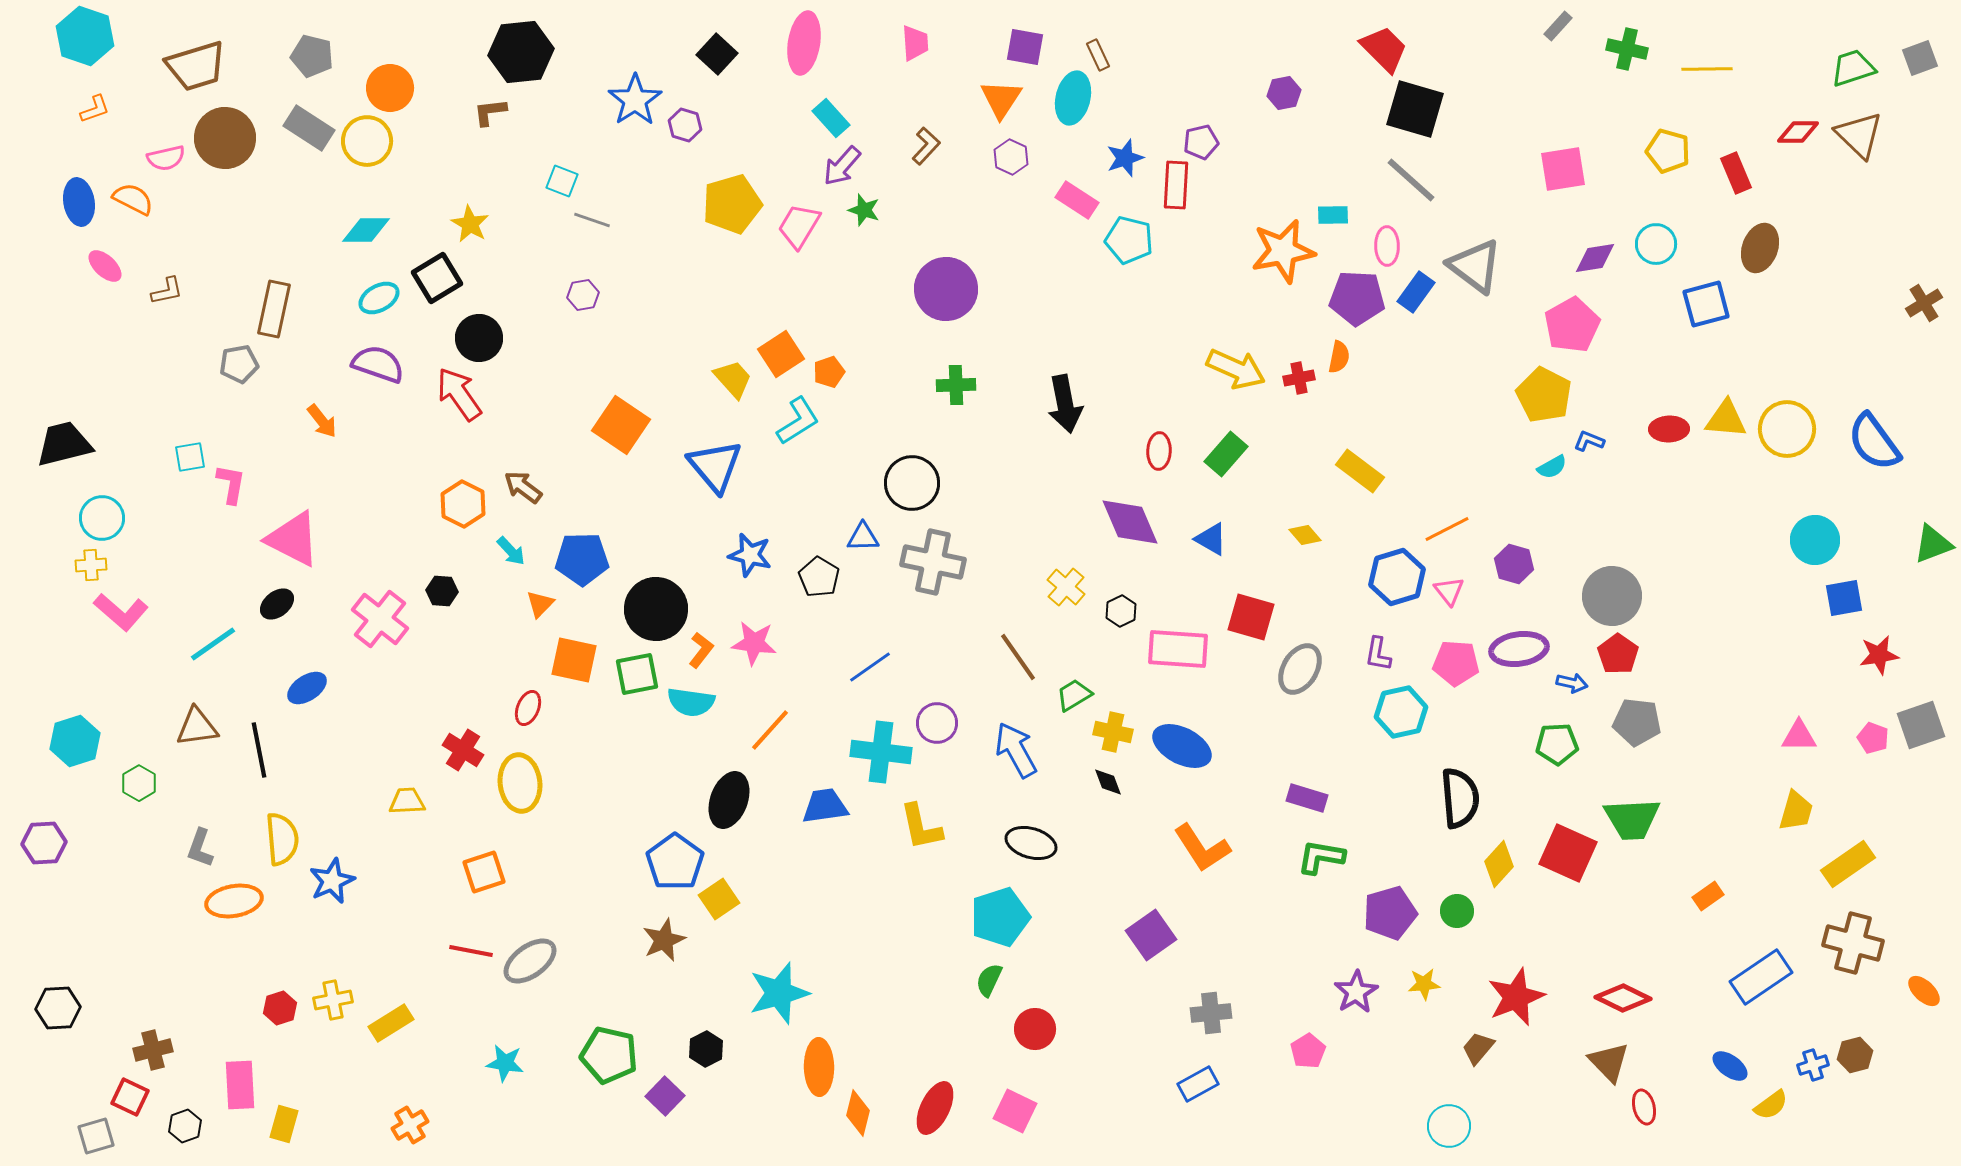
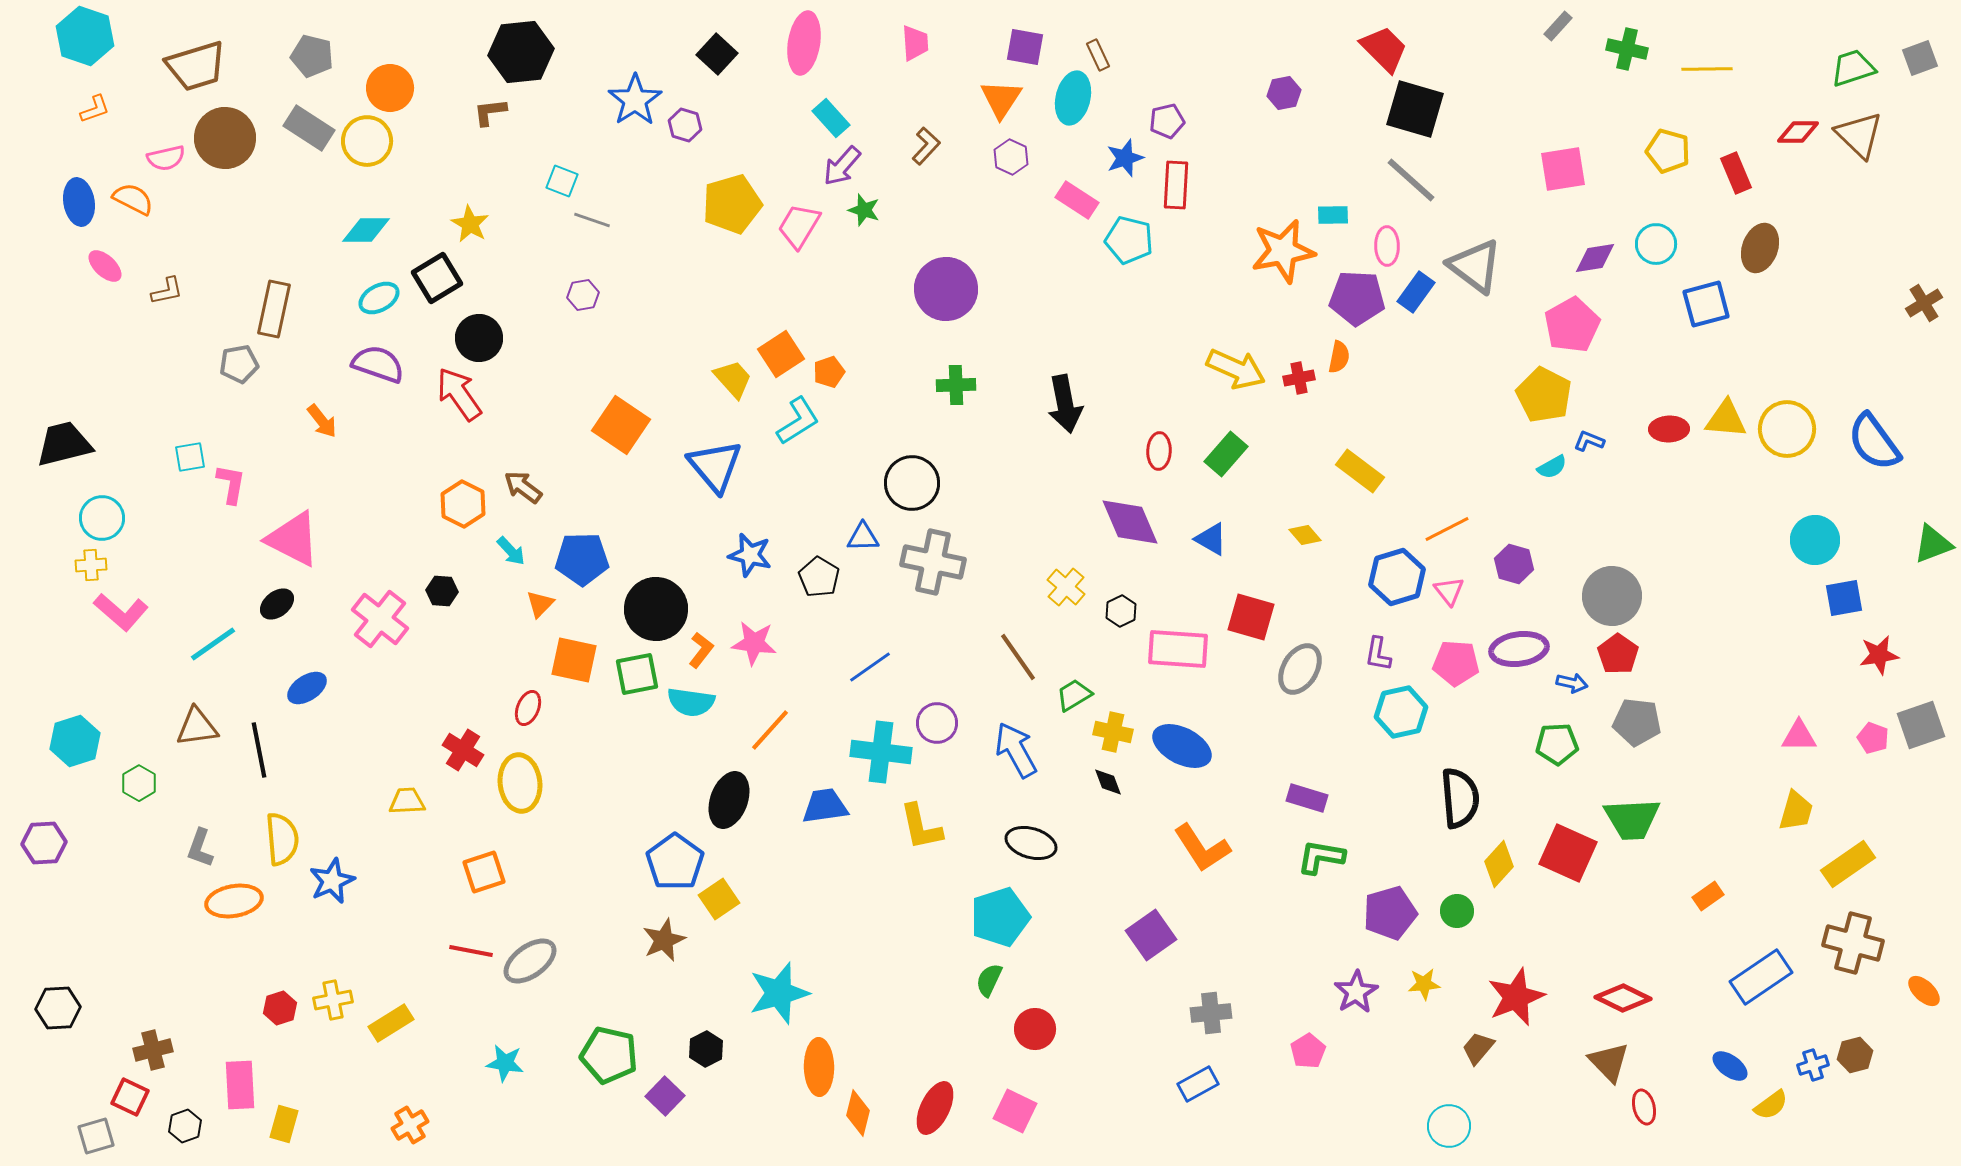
purple pentagon at (1201, 142): moved 34 px left, 21 px up
